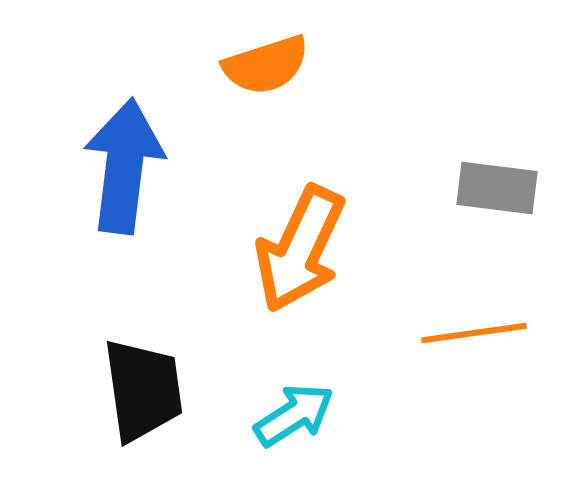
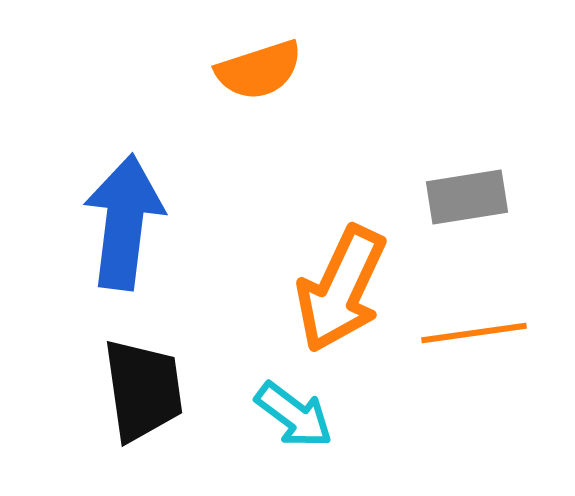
orange semicircle: moved 7 px left, 5 px down
blue arrow: moved 56 px down
gray rectangle: moved 30 px left, 9 px down; rotated 16 degrees counterclockwise
orange arrow: moved 41 px right, 40 px down
cyan arrow: rotated 70 degrees clockwise
